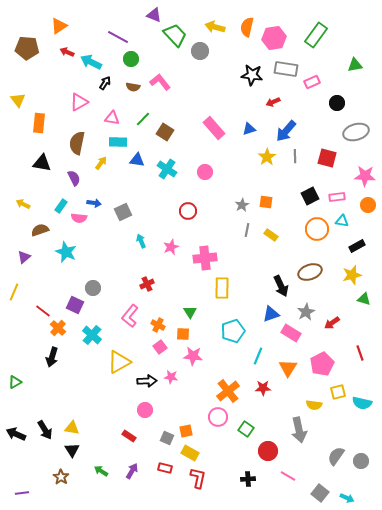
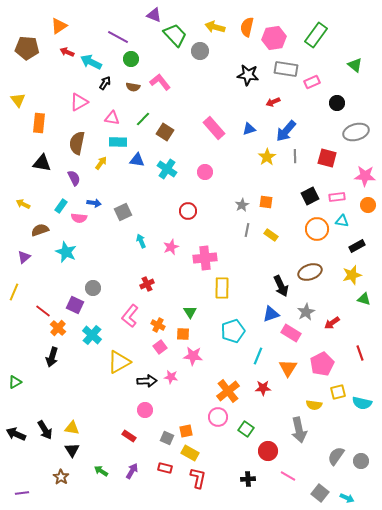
green triangle at (355, 65): rotated 49 degrees clockwise
black star at (252, 75): moved 4 px left
